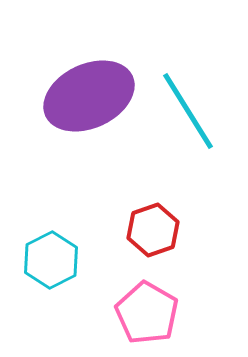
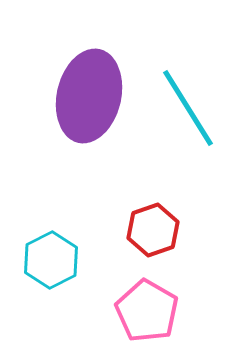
purple ellipse: rotated 52 degrees counterclockwise
cyan line: moved 3 px up
pink pentagon: moved 2 px up
